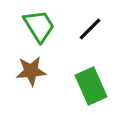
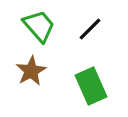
green trapezoid: rotated 9 degrees counterclockwise
brown star: rotated 24 degrees counterclockwise
